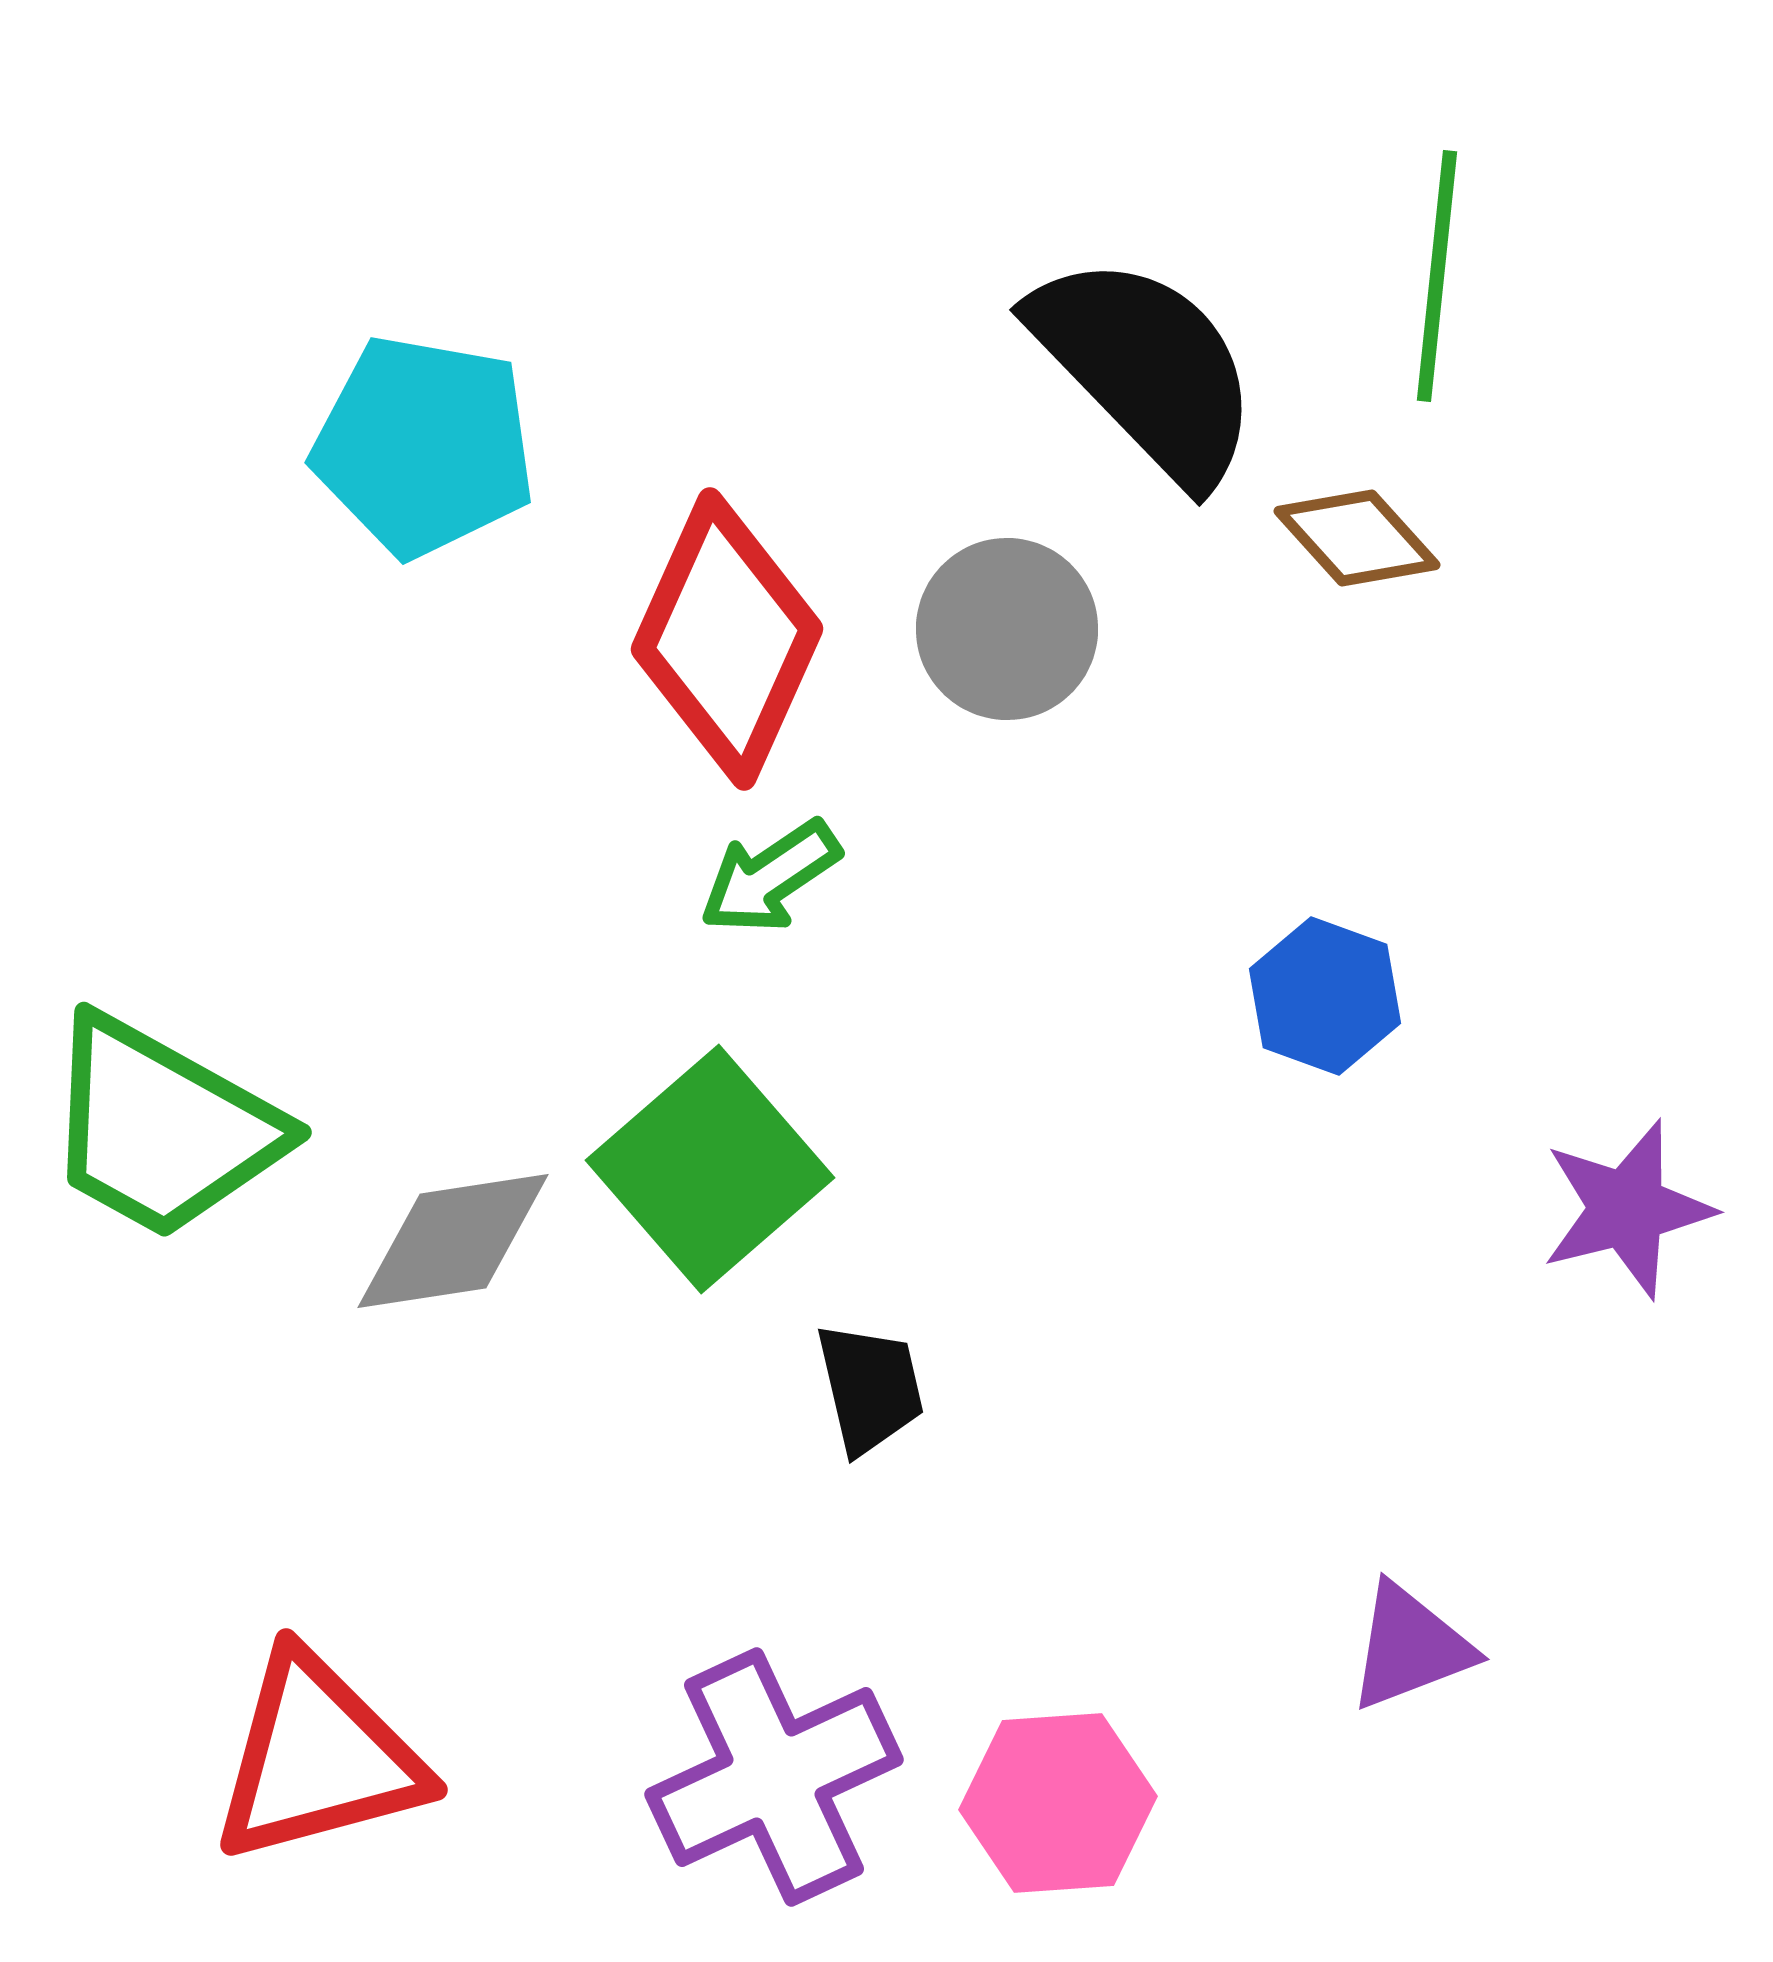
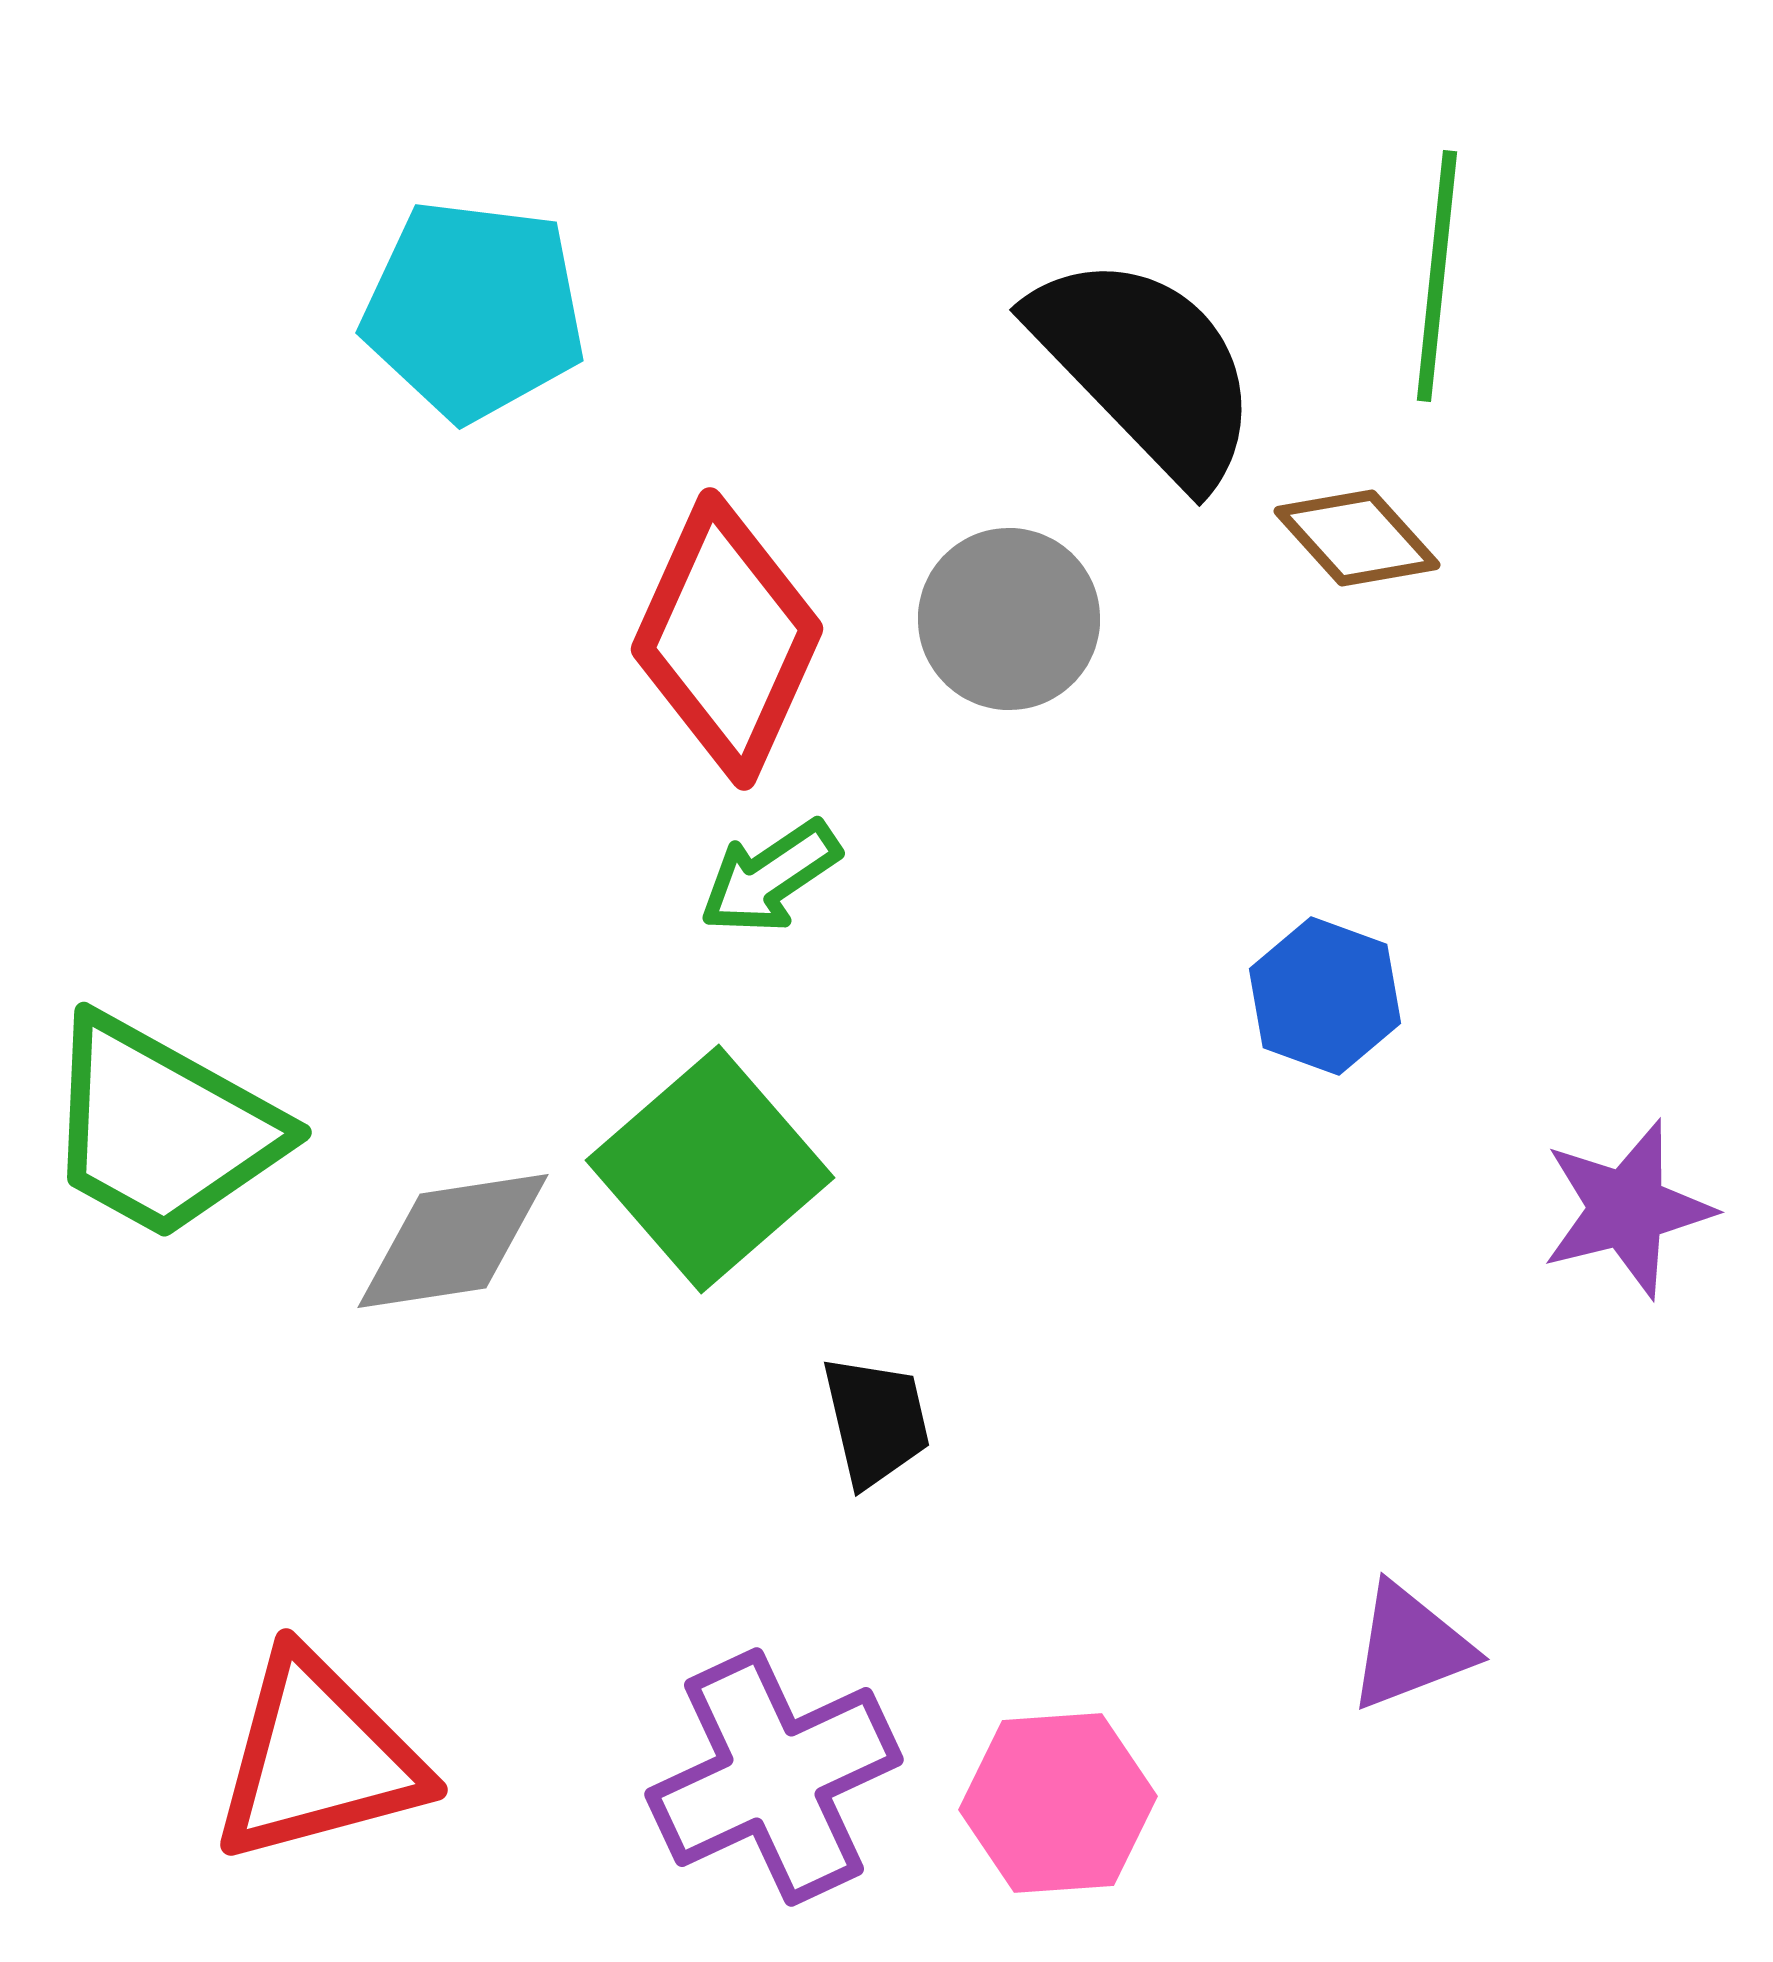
cyan pentagon: moved 50 px right, 136 px up; rotated 3 degrees counterclockwise
gray circle: moved 2 px right, 10 px up
black trapezoid: moved 6 px right, 33 px down
